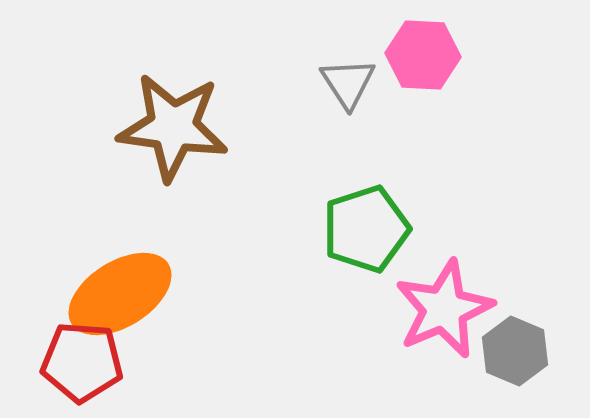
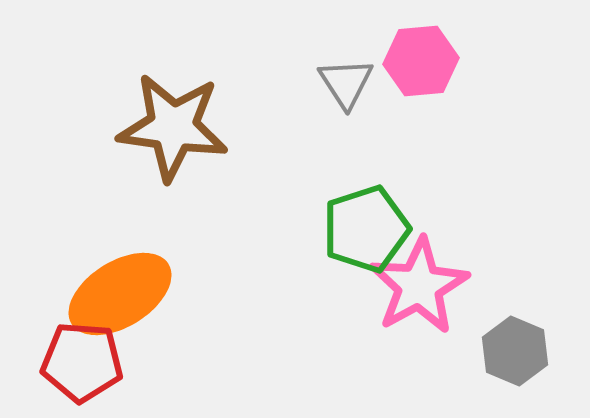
pink hexagon: moved 2 px left, 6 px down; rotated 8 degrees counterclockwise
gray triangle: moved 2 px left
pink star: moved 25 px left, 23 px up; rotated 6 degrees counterclockwise
